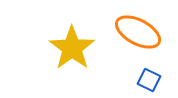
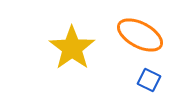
orange ellipse: moved 2 px right, 3 px down
